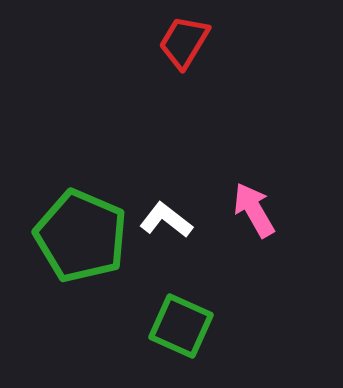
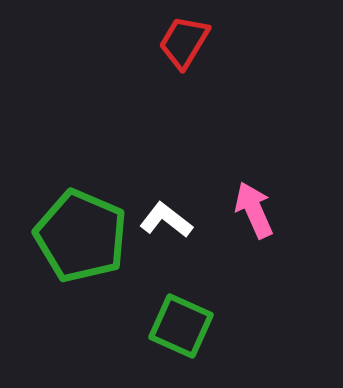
pink arrow: rotated 6 degrees clockwise
